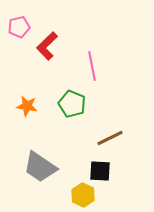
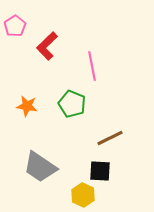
pink pentagon: moved 4 px left, 1 px up; rotated 20 degrees counterclockwise
